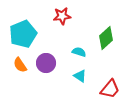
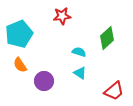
cyan pentagon: moved 4 px left
green diamond: moved 1 px right
purple circle: moved 2 px left, 18 px down
cyan triangle: moved 3 px up
red trapezoid: moved 4 px right, 2 px down; rotated 10 degrees clockwise
